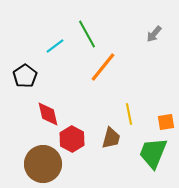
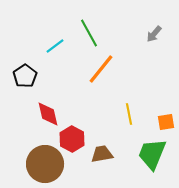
green line: moved 2 px right, 1 px up
orange line: moved 2 px left, 2 px down
brown trapezoid: moved 9 px left, 16 px down; rotated 115 degrees counterclockwise
green trapezoid: moved 1 px left, 1 px down
brown circle: moved 2 px right
